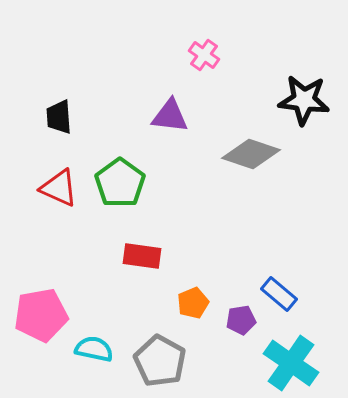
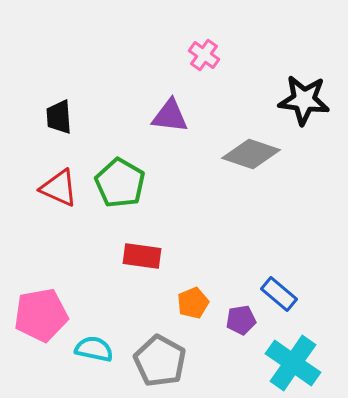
green pentagon: rotated 6 degrees counterclockwise
cyan cross: moved 2 px right
